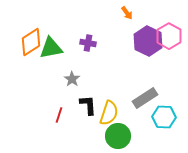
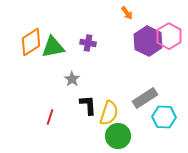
green triangle: moved 2 px right, 1 px up
red line: moved 9 px left, 2 px down
